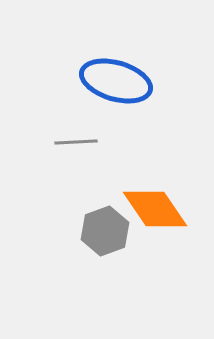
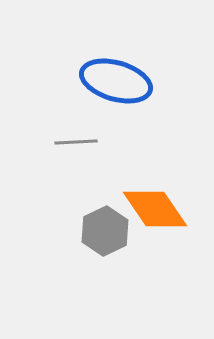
gray hexagon: rotated 6 degrees counterclockwise
